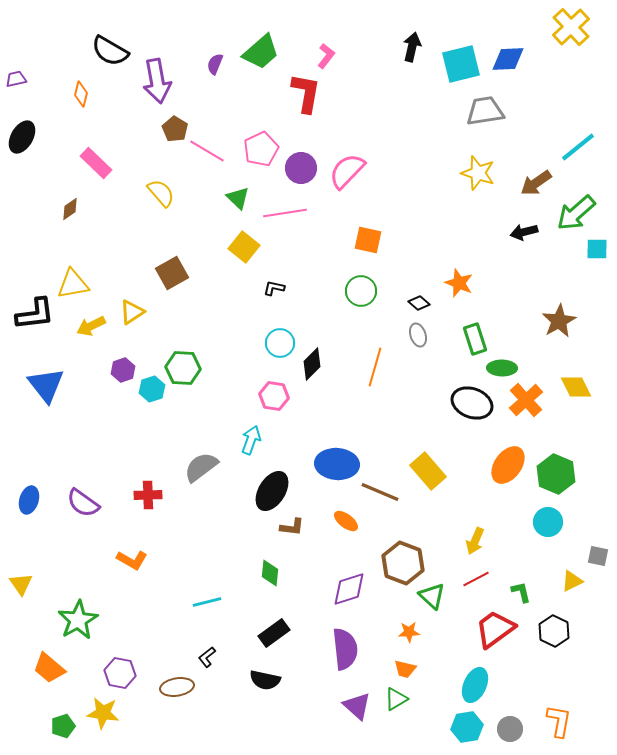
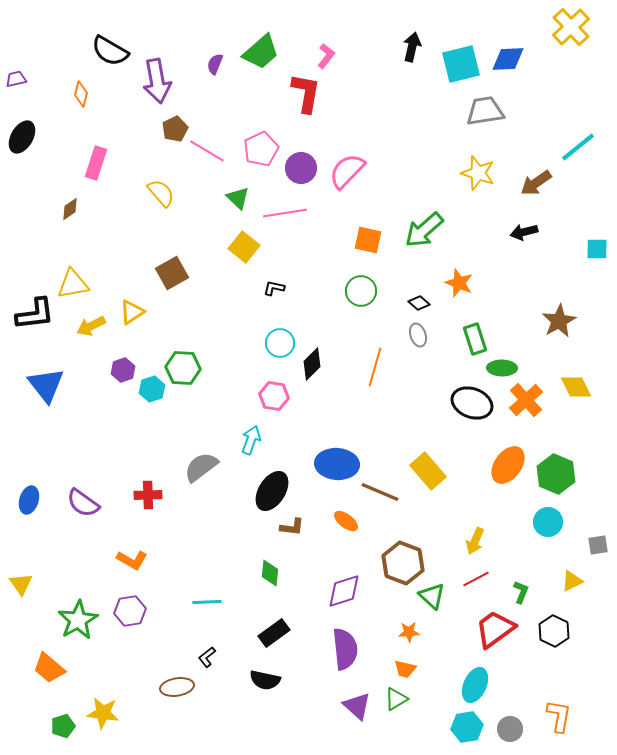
brown pentagon at (175, 129): rotated 15 degrees clockwise
pink rectangle at (96, 163): rotated 64 degrees clockwise
green arrow at (576, 213): moved 152 px left, 17 px down
gray square at (598, 556): moved 11 px up; rotated 20 degrees counterclockwise
purple diamond at (349, 589): moved 5 px left, 2 px down
green L-shape at (521, 592): rotated 35 degrees clockwise
cyan line at (207, 602): rotated 12 degrees clockwise
purple hexagon at (120, 673): moved 10 px right, 62 px up; rotated 20 degrees counterclockwise
orange L-shape at (559, 721): moved 5 px up
